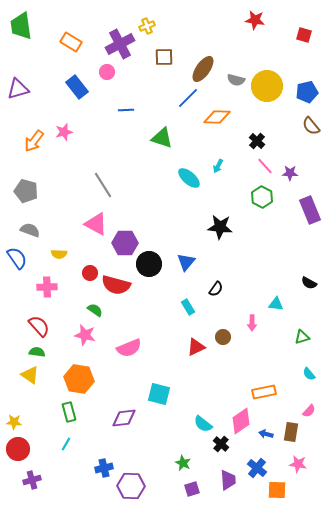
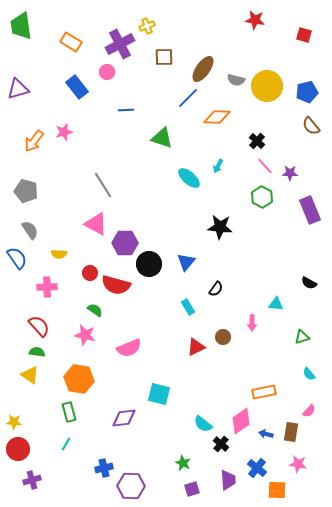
gray semicircle at (30, 230): rotated 36 degrees clockwise
